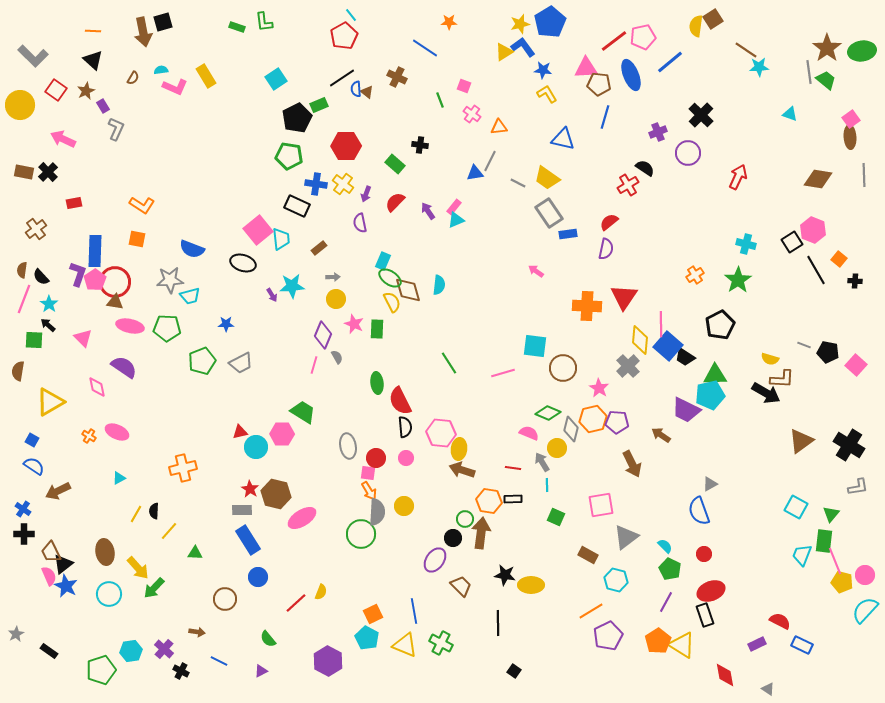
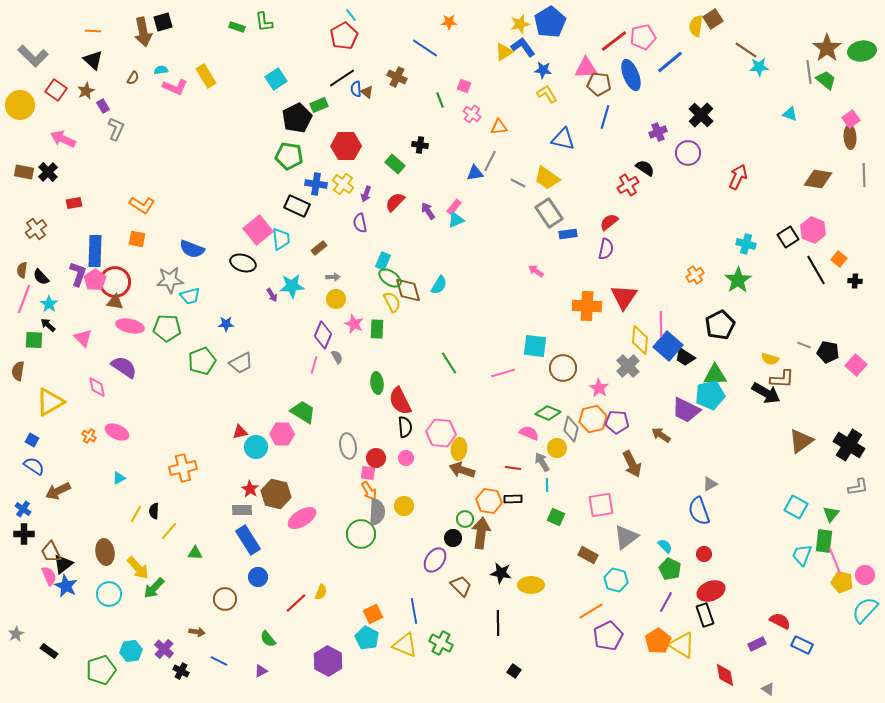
black square at (792, 242): moved 4 px left, 5 px up
cyan semicircle at (439, 285): rotated 24 degrees clockwise
black star at (505, 575): moved 4 px left, 2 px up
